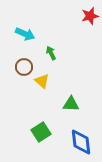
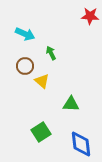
red star: rotated 18 degrees clockwise
brown circle: moved 1 px right, 1 px up
blue diamond: moved 2 px down
